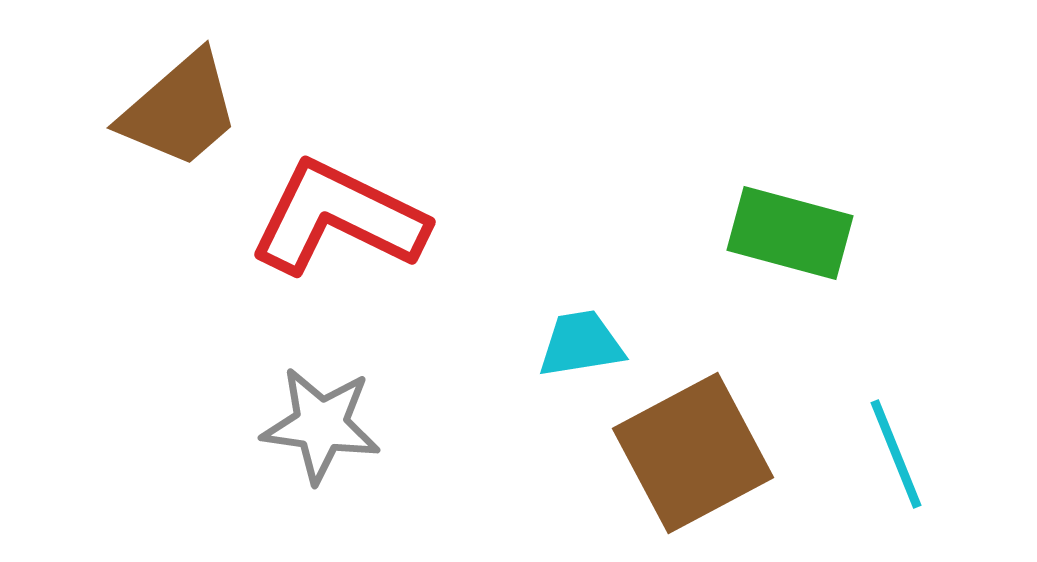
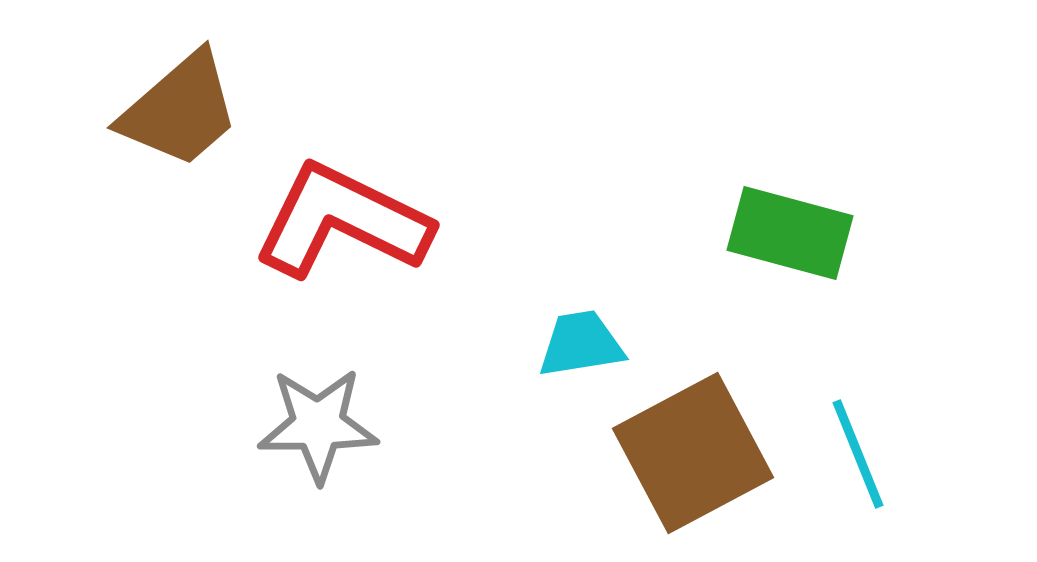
red L-shape: moved 4 px right, 3 px down
gray star: moved 3 px left; rotated 8 degrees counterclockwise
cyan line: moved 38 px left
